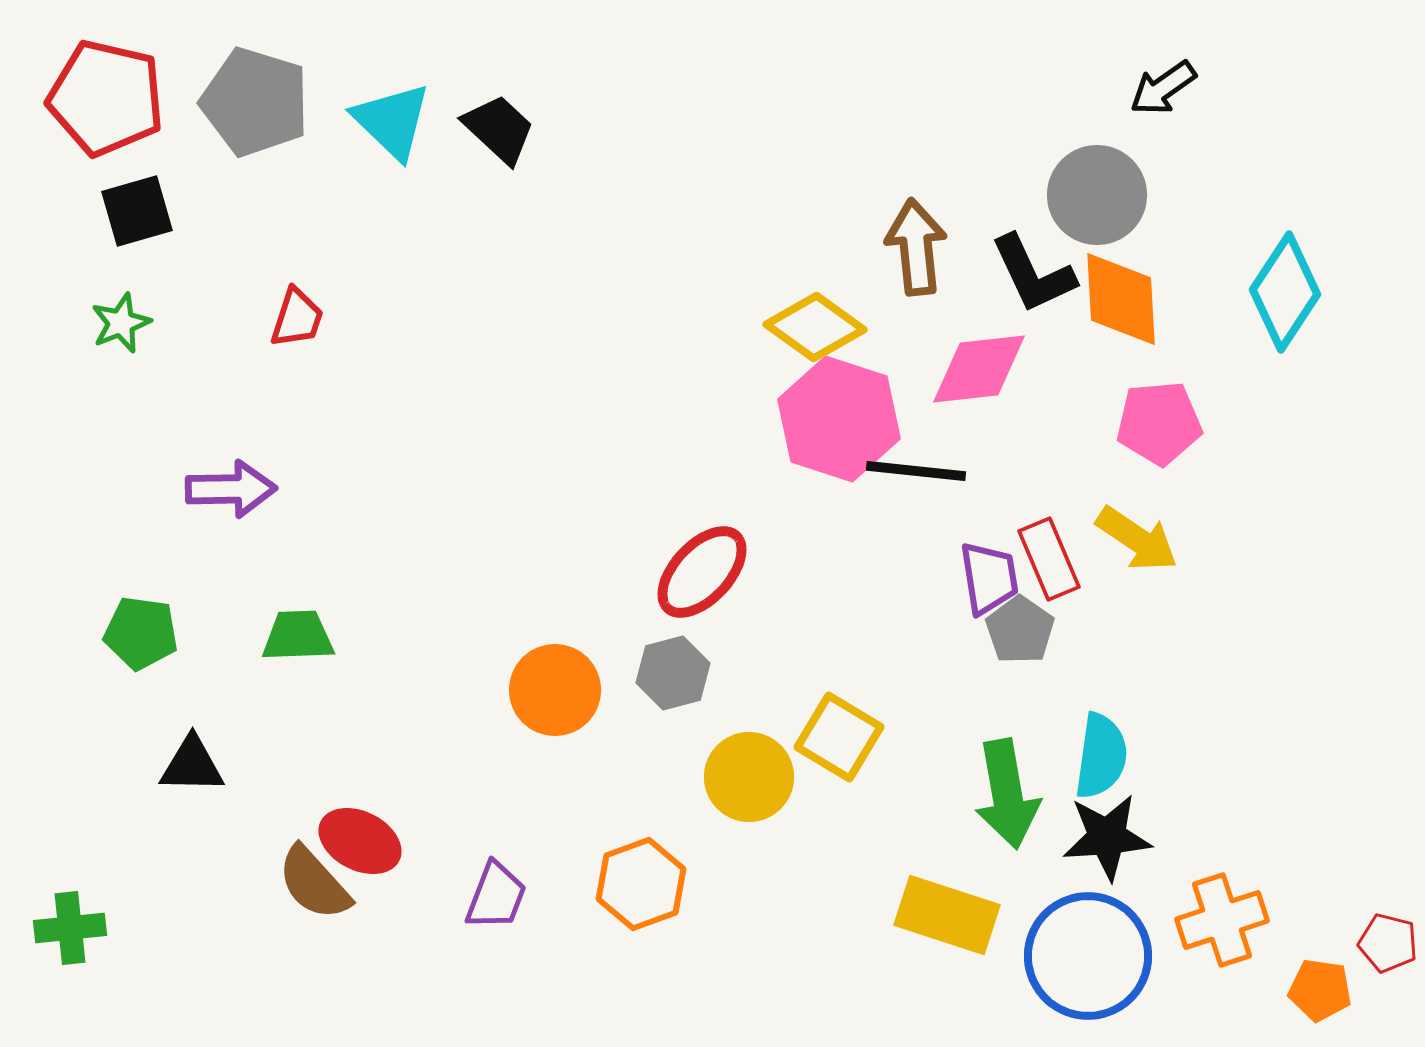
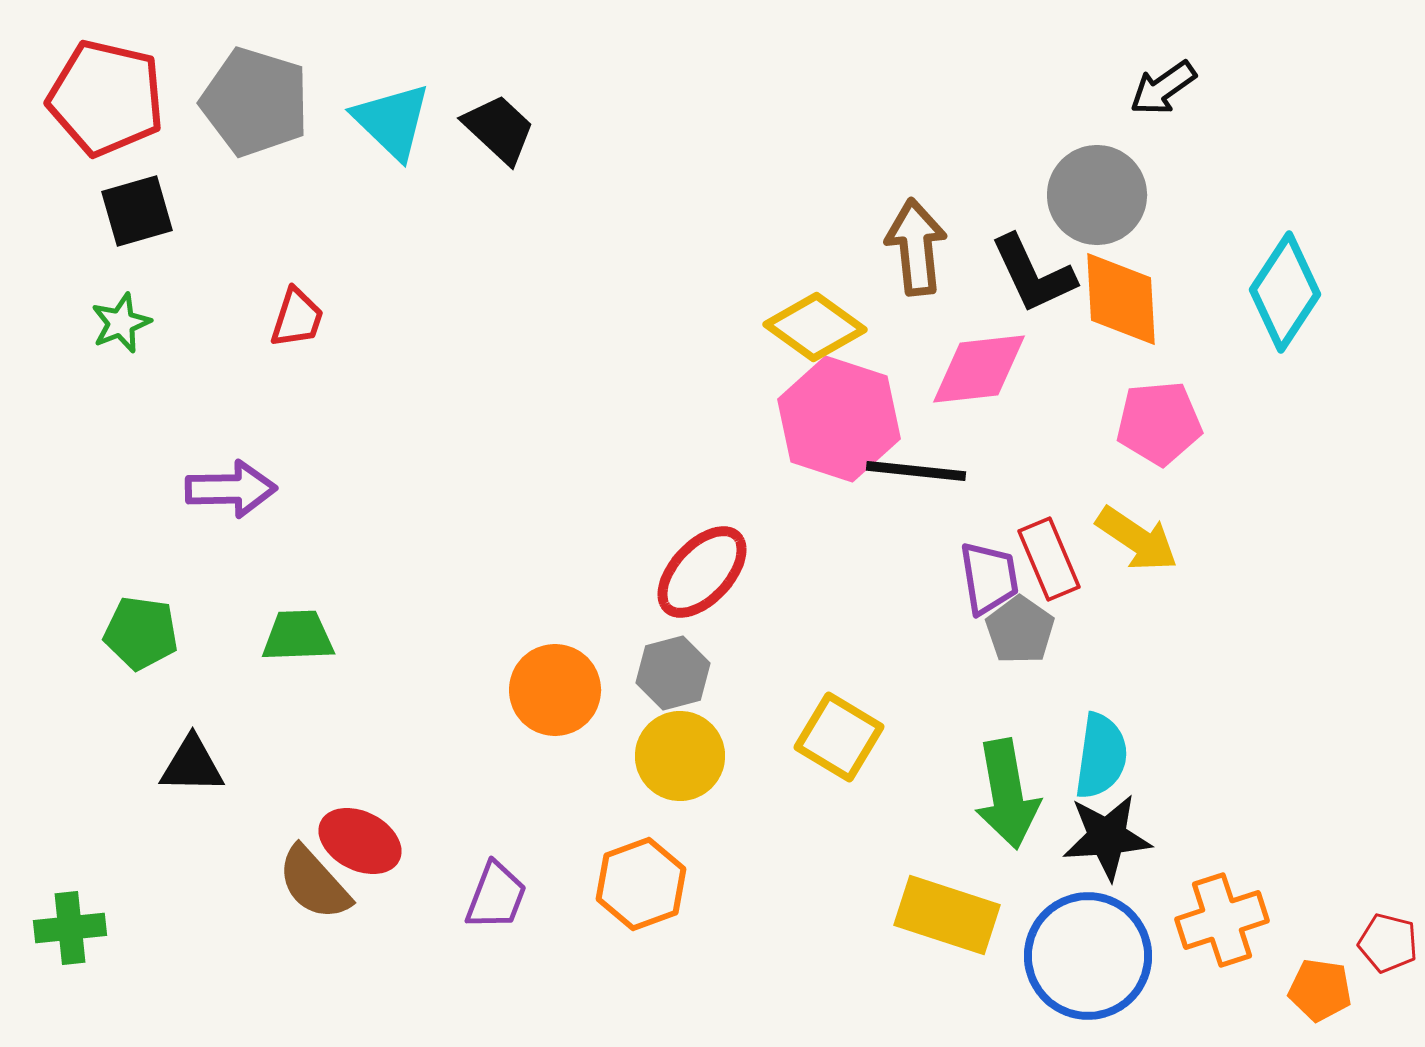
yellow circle at (749, 777): moved 69 px left, 21 px up
